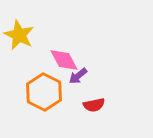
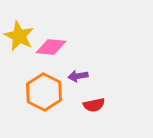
yellow star: moved 1 px down
pink diamond: moved 13 px left, 13 px up; rotated 56 degrees counterclockwise
purple arrow: rotated 30 degrees clockwise
